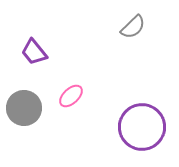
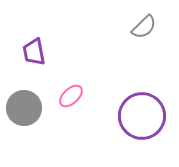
gray semicircle: moved 11 px right
purple trapezoid: rotated 28 degrees clockwise
purple circle: moved 11 px up
